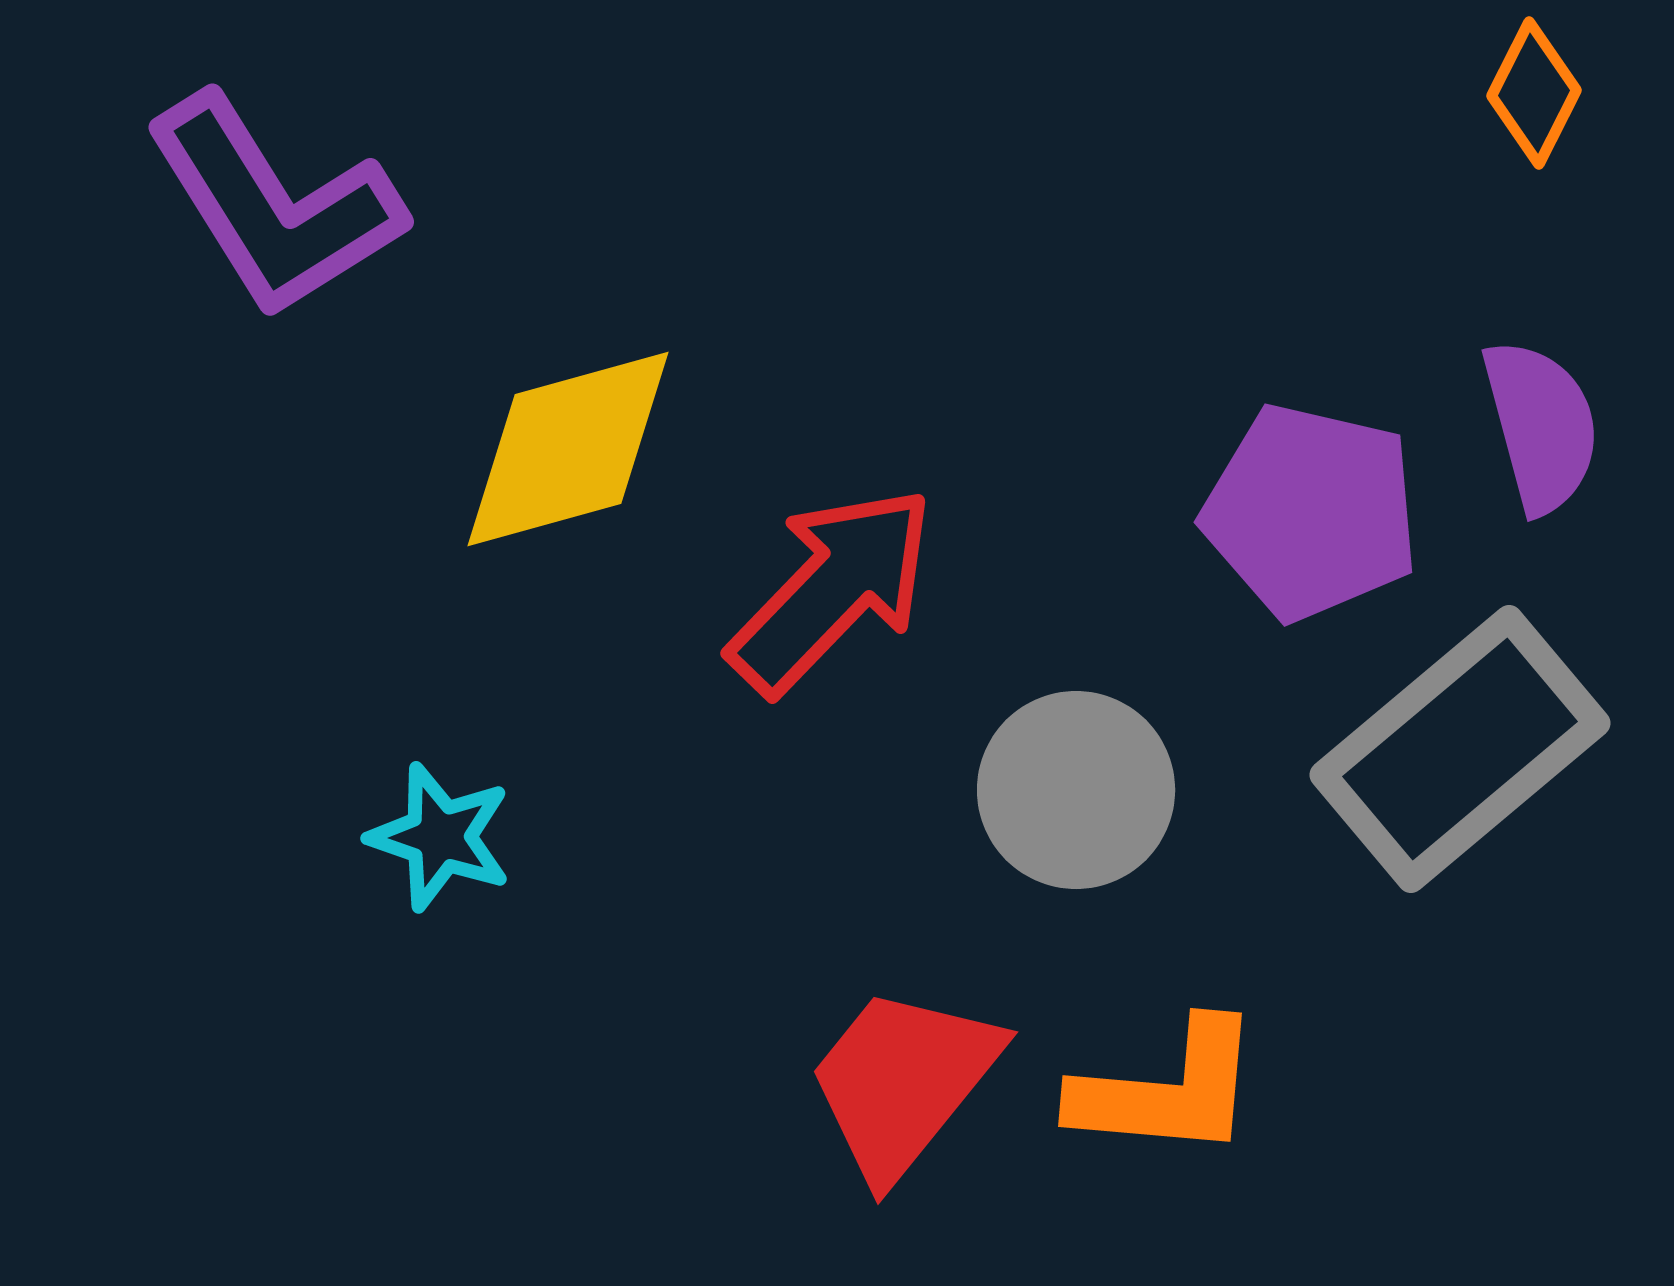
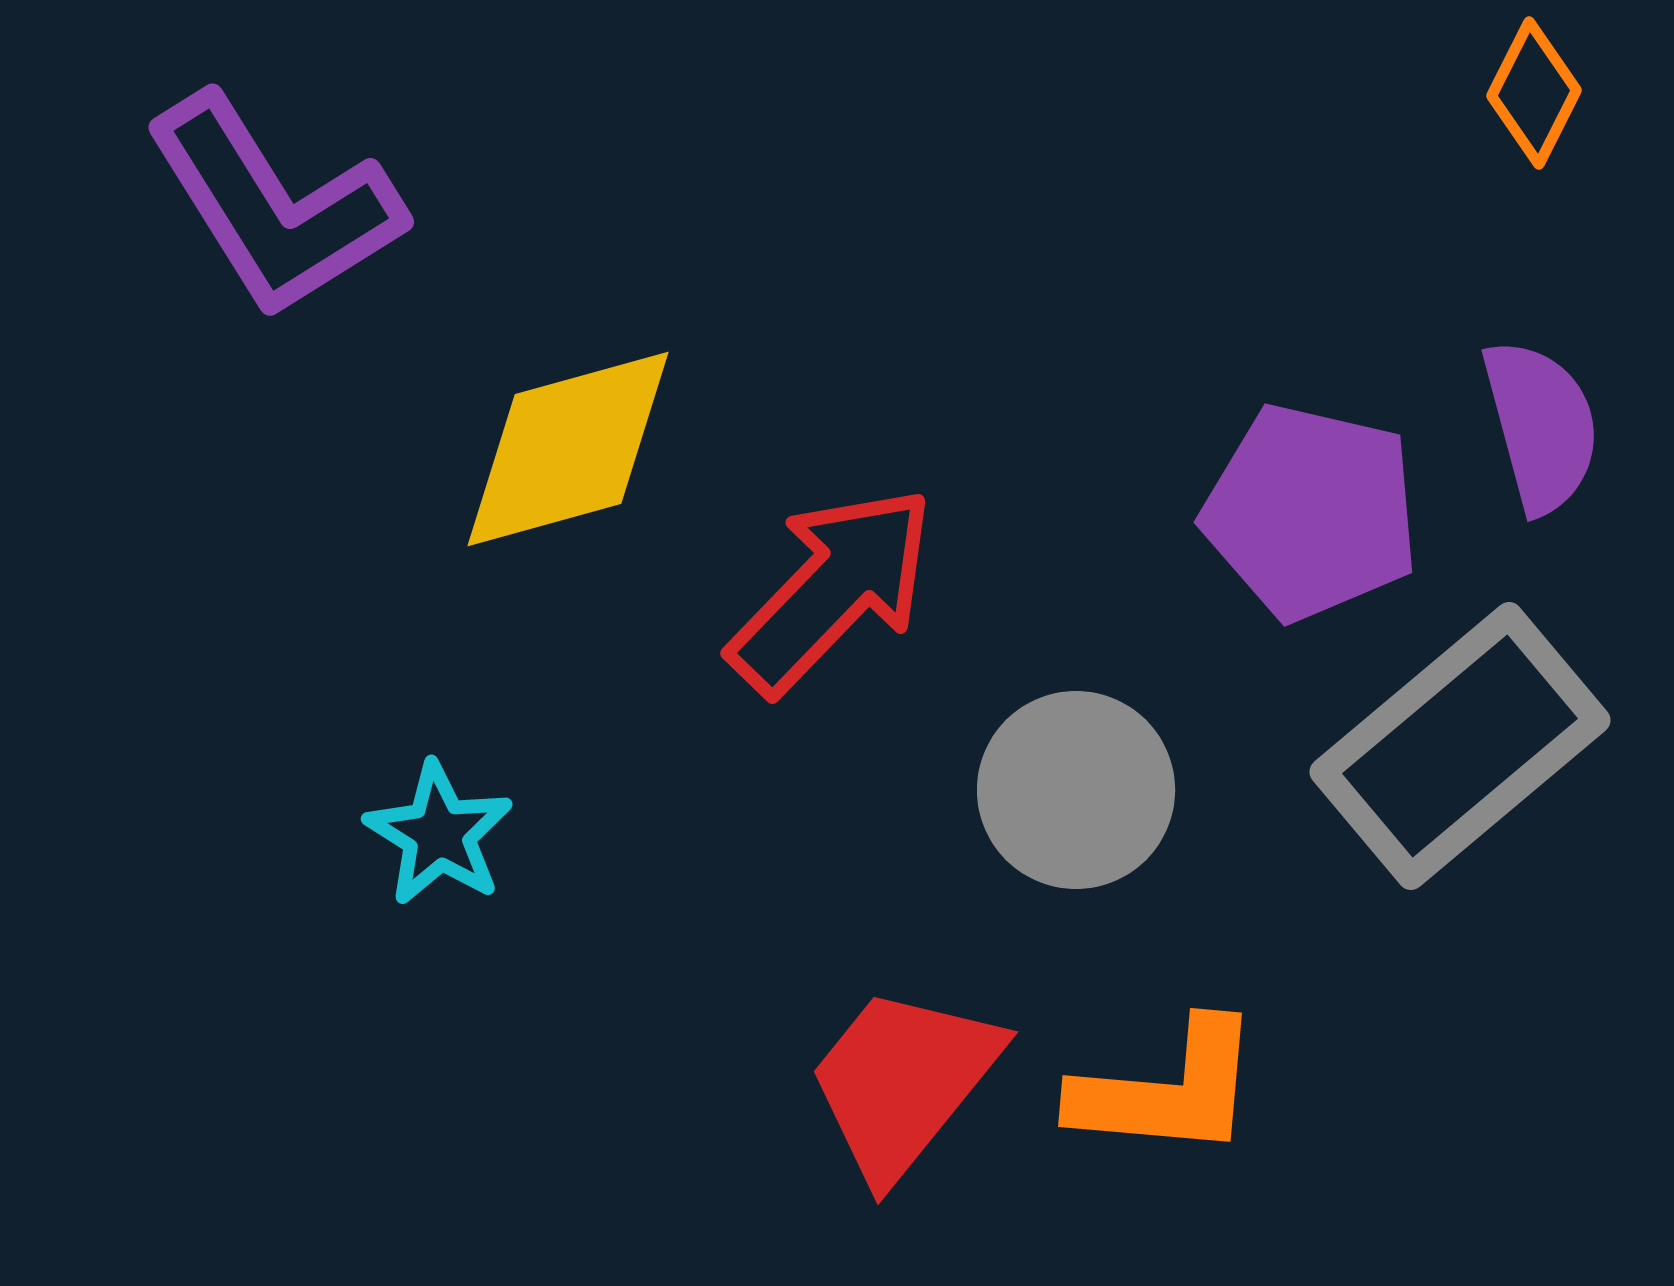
gray rectangle: moved 3 px up
cyan star: moved 1 px left, 3 px up; rotated 13 degrees clockwise
